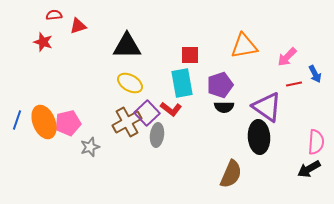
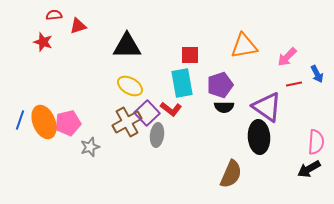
blue arrow: moved 2 px right
yellow ellipse: moved 3 px down
blue line: moved 3 px right
